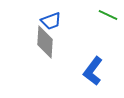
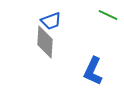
blue L-shape: rotated 12 degrees counterclockwise
